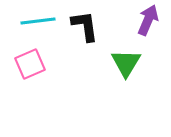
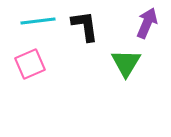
purple arrow: moved 1 px left, 3 px down
